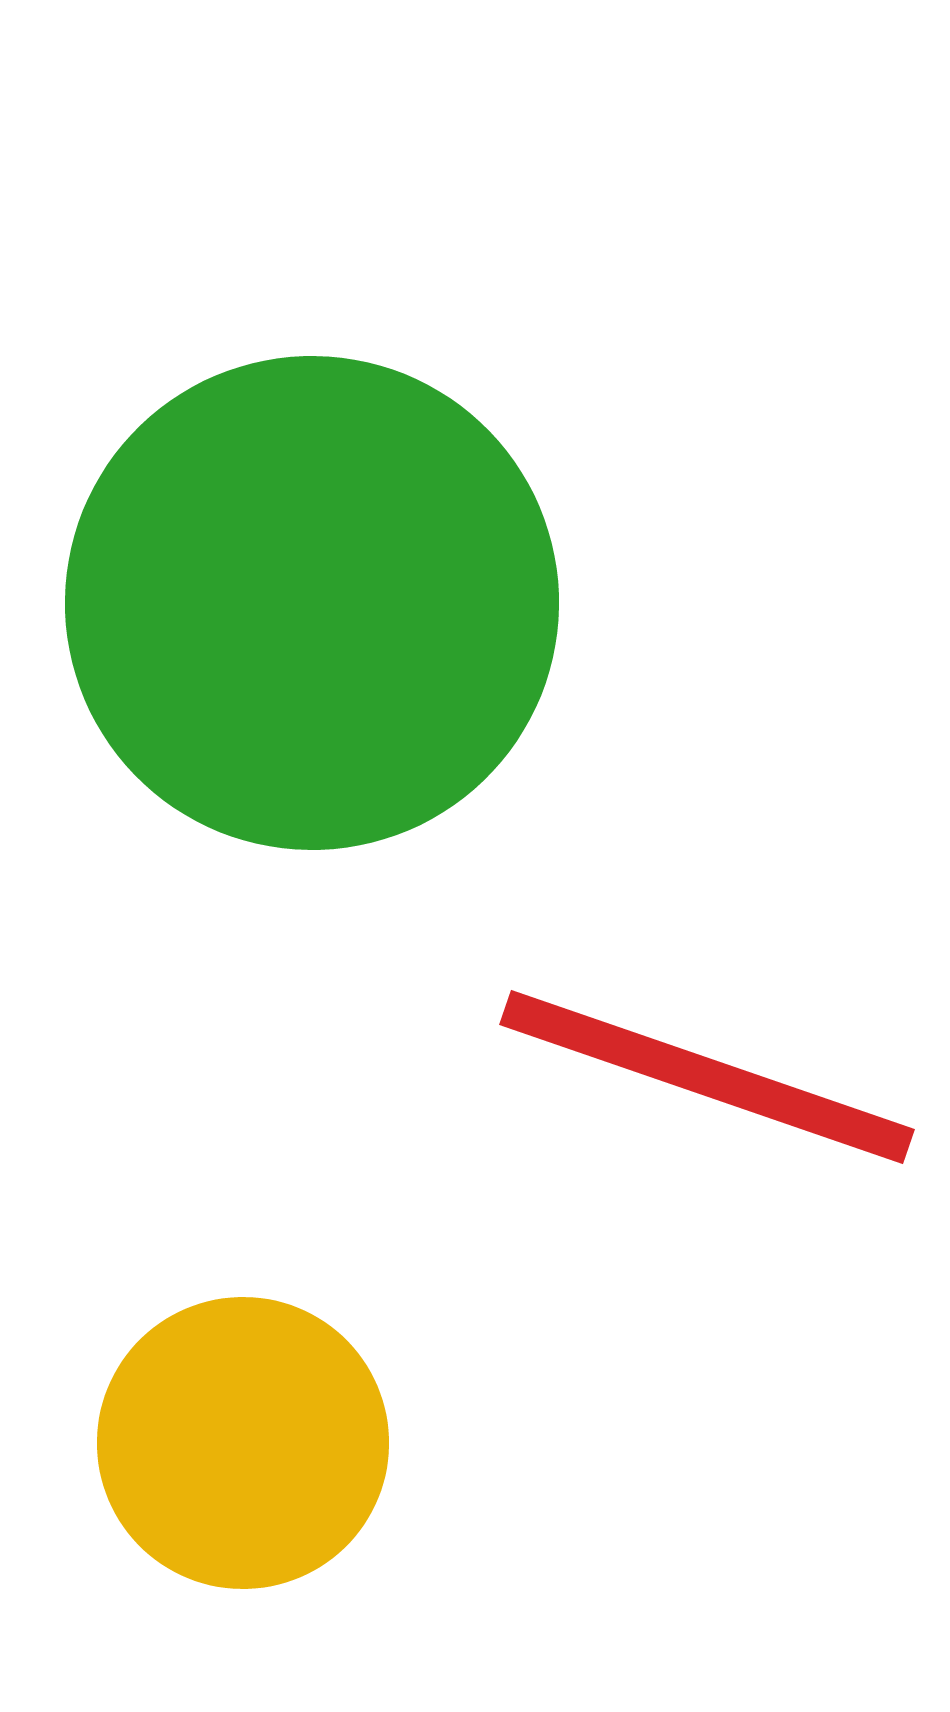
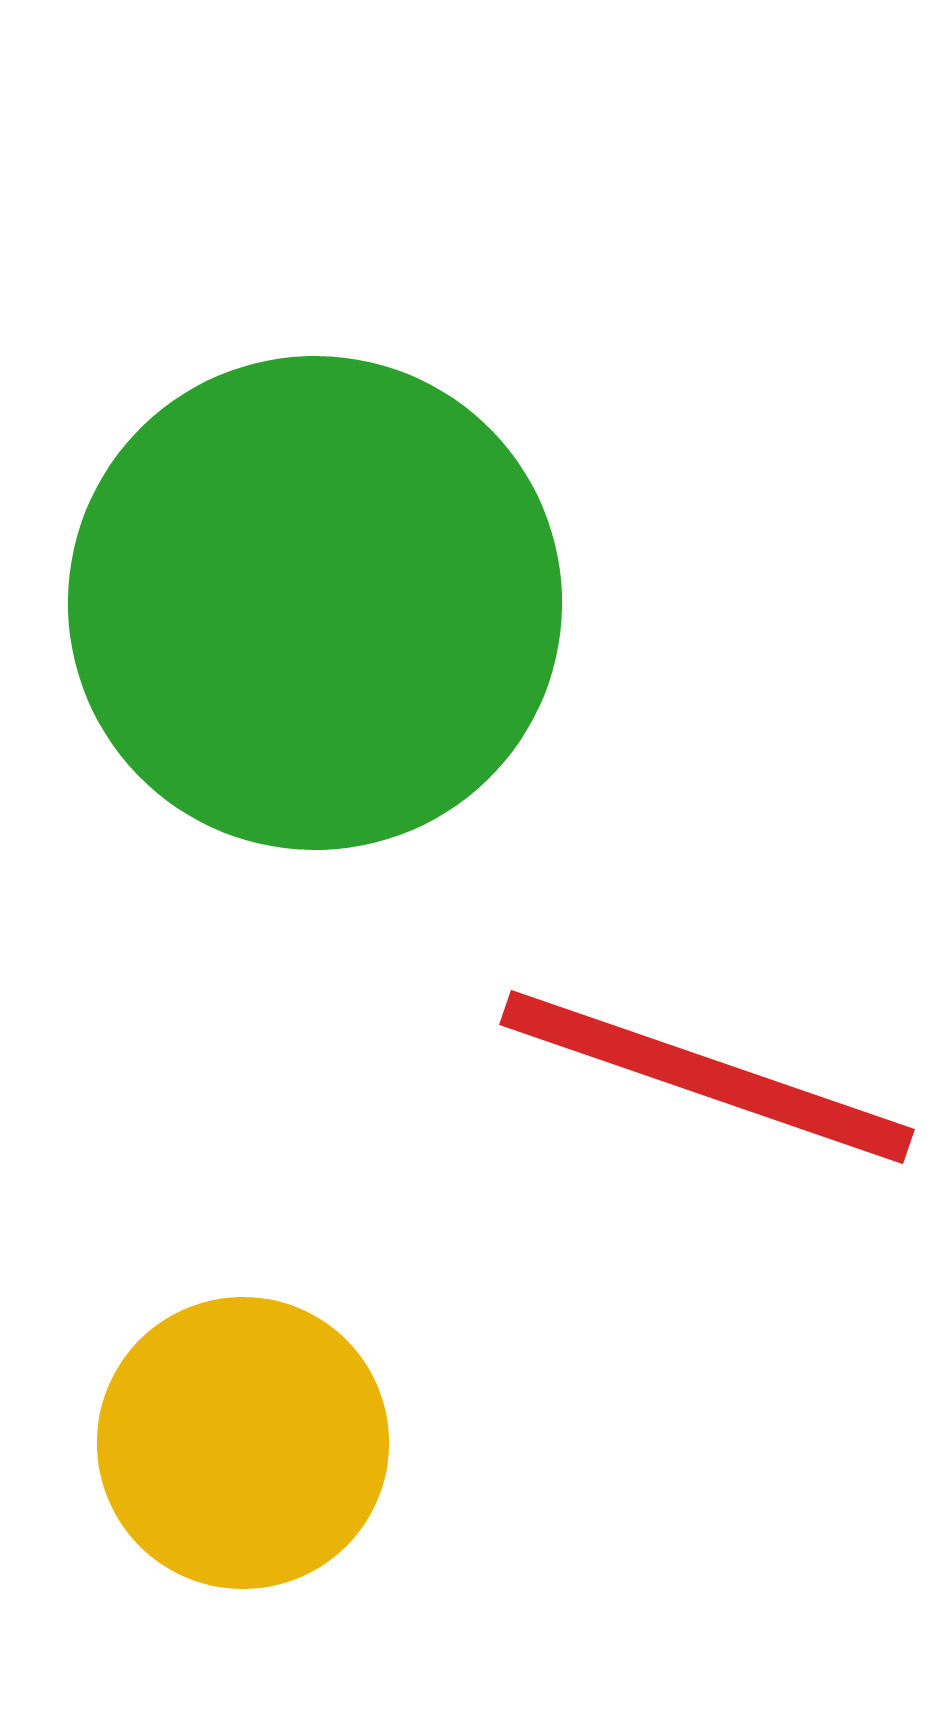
green circle: moved 3 px right
